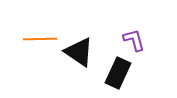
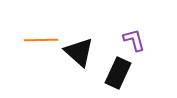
orange line: moved 1 px right, 1 px down
black triangle: rotated 8 degrees clockwise
